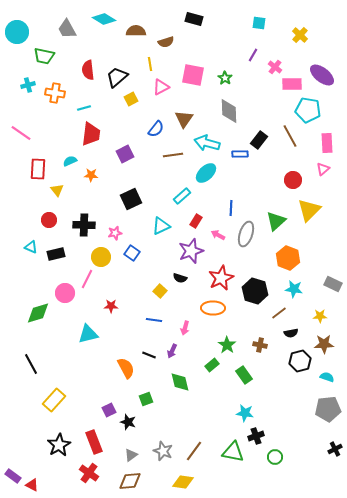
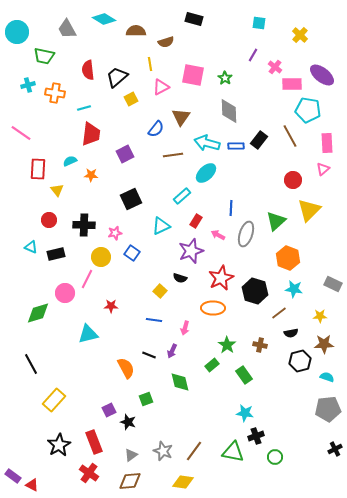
brown triangle at (184, 119): moved 3 px left, 2 px up
blue rectangle at (240, 154): moved 4 px left, 8 px up
